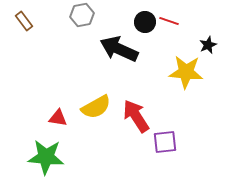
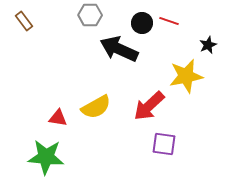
gray hexagon: moved 8 px right; rotated 10 degrees clockwise
black circle: moved 3 px left, 1 px down
yellow star: moved 4 px down; rotated 16 degrees counterclockwise
red arrow: moved 13 px right, 10 px up; rotated 100 degrees counterclockwise
purple square: moved 1 px left, 2 px down; rotated 15 degrees clockwise
